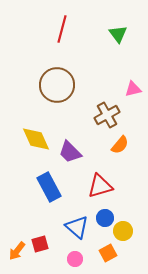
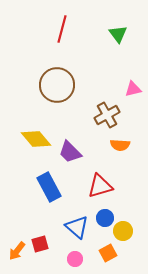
yellow diamond: rotated 16 degrees counterclockwise
orange semicircle: rotated 54 degrees clockwise
